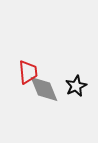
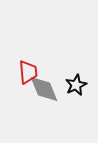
black star: moved 1 px up
